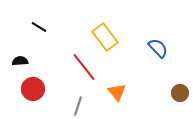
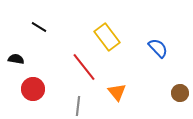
yellow rectangle: moved 2 px right
black semicircle: moved 4 px left, 2 px up; rotated 14 degrees clockwise
gray line: rotated 12 degrees counterclockwise
